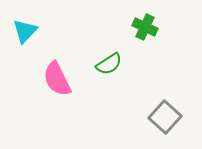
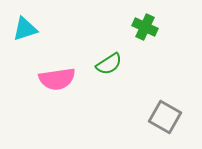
cyan triangle: moved 2 px up; rotated 28 degrees clockwise
pink semicircle: rotated 72 degrees counterclockwise
gray square: rotated 12 degrees counterclockwise
